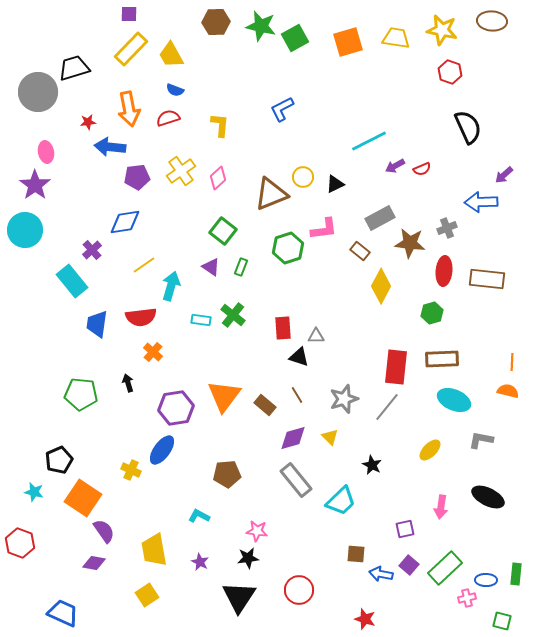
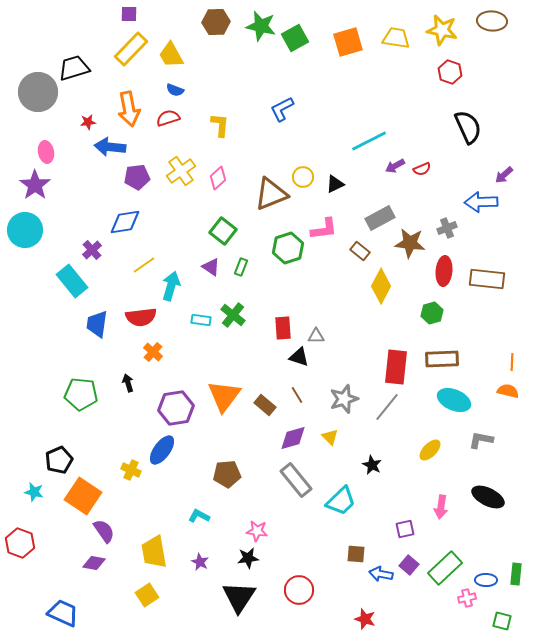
orange square at (83, 498): moved 2 px up
yellow trapezoid at (154, 550): moved 2 px down
